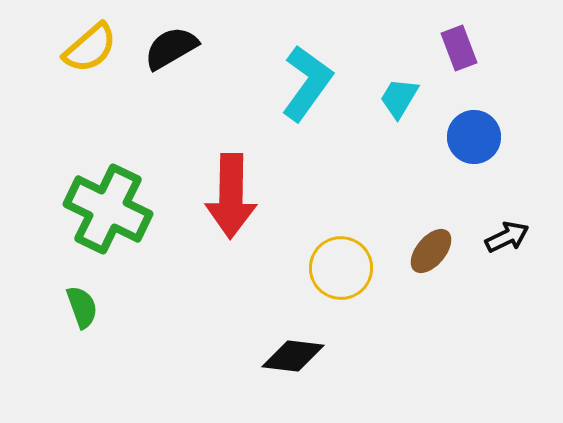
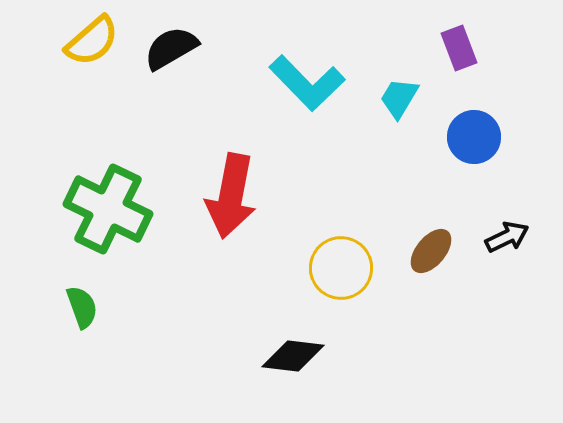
yellow semicircle: moved 2 px right, 7 px up
cyan L-shape: rotated 100 degrees clockwise
red arrow: rotated 10 degrees clockwise
